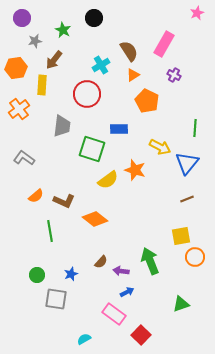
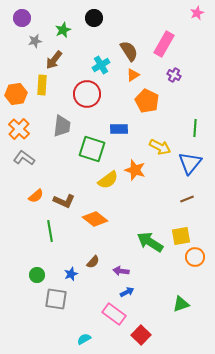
green star at (63, 30): rotated 21 degrees clockwise
orange hexagon at (16, 68): moved 26 px down
orange cross at (19, 109): moved 20 px down; rotated 10 degrees counterclockwise
blue triangle at (187, 163): moved 3 px right
green arrow at (150, 261): moved 19 px up; rotated 36 degrees counterclockwise
brown semicircle at (101, 262): moved 8 px left
